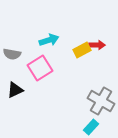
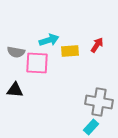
red arrow: rotated 56 degrees counterclockwise
yellow rectangle: moved 12 px left, 1 px down; rotated 24 degrees clockwise
gray semicircle: moved 4 px right, 2 px up
pink square: moved 3 px left, 5 px up; rotated 35 degrees clockwise
black triangle: rotated 30 degrees clockwise
gray cross: moved 2 px left, 1 px down; rotated 20 degrees counterclockwise
